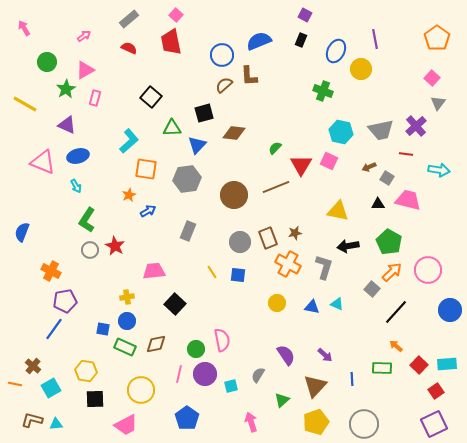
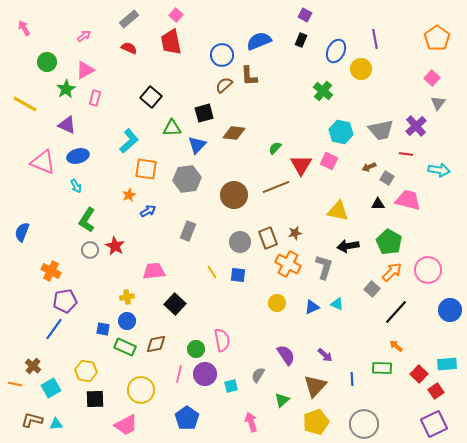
green cross at (323, 91): rotated 18 degrees clockwise
blue triangle at (312, 307): rotated 35 degrees counterclockwise
red square at (419, 365): moved 9 px down
